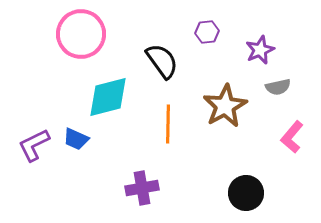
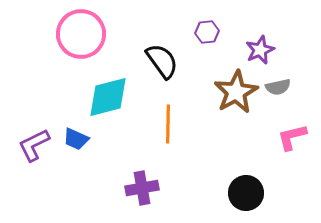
brown star: moved 11 px right, 14 px up
pink L-shape: rotated 36 degrees clockwise
